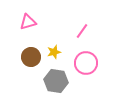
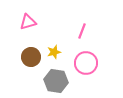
pink line: rotated 14 degrees counterclockwise
